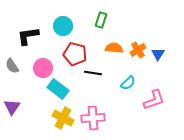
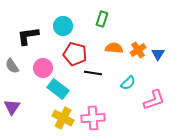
green rectangle: moved 1 px right, 1 px up
